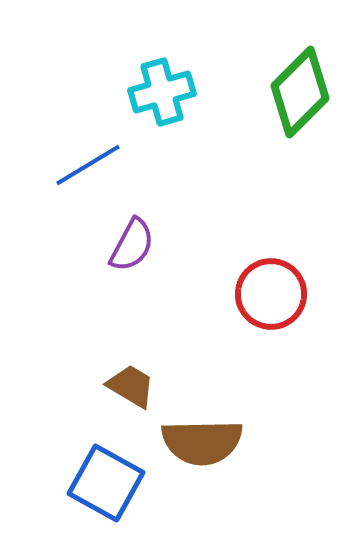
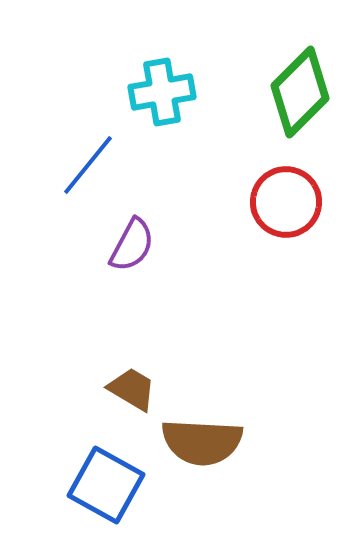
cyan cross: rotated 6 degrees clockwise
blue line: rotated 20 degrees counterclockwise
red circle: moved 15 px right, 92 px up
brown trapezoid: moved 1 px right, 3 px down
brown semicircle: rotated 4 degrees clockwise
blue square: moved 2 px down
